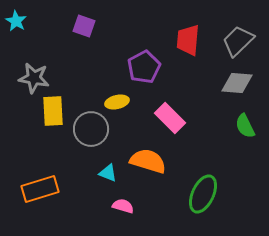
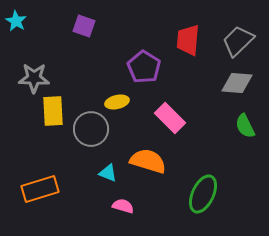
purple pentagon: rotated 12 degrees counterclockwise
gray star: rotated 8 degrees counterclockwise
